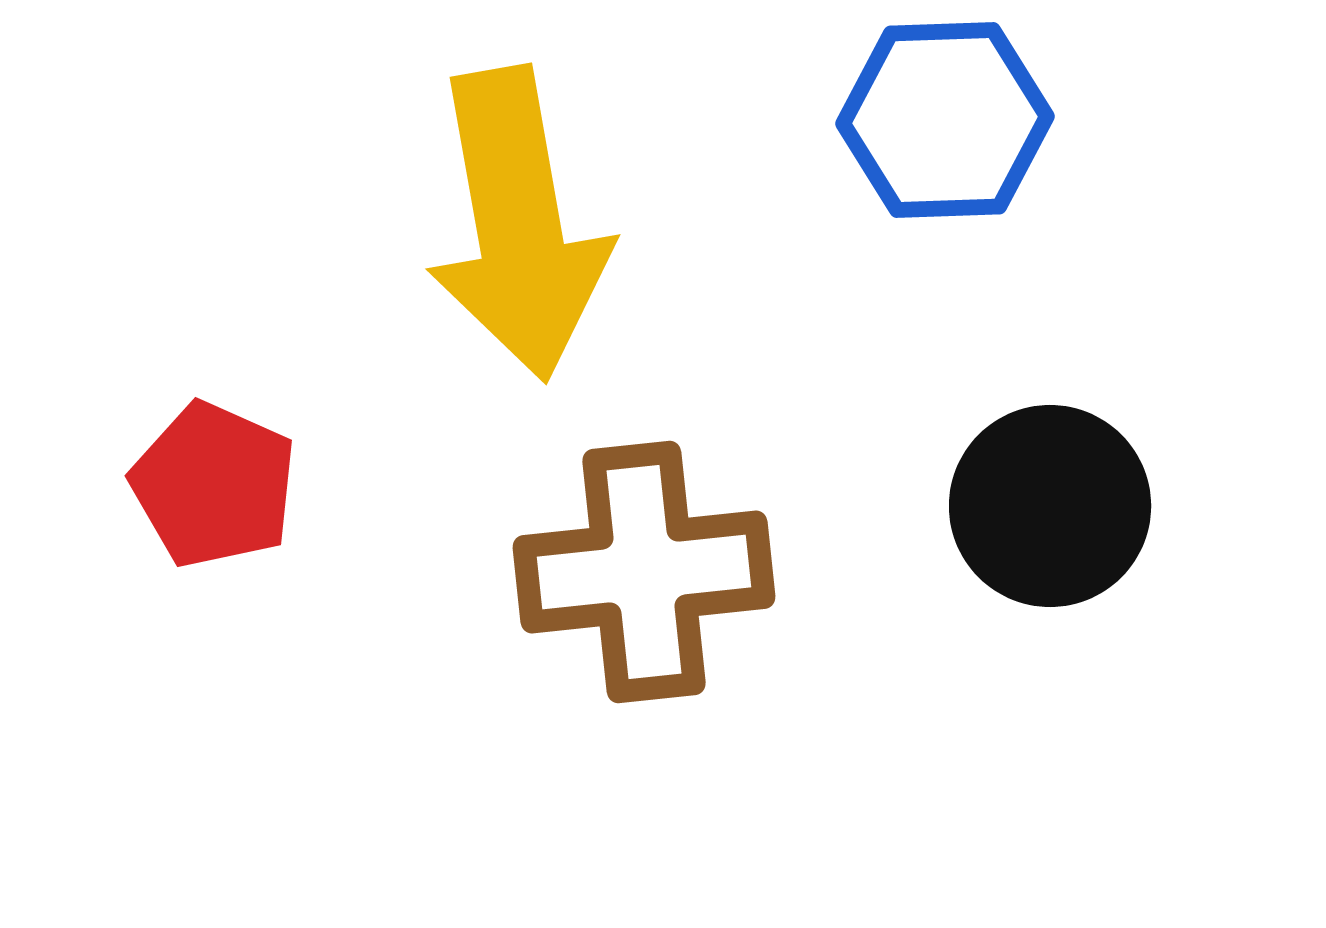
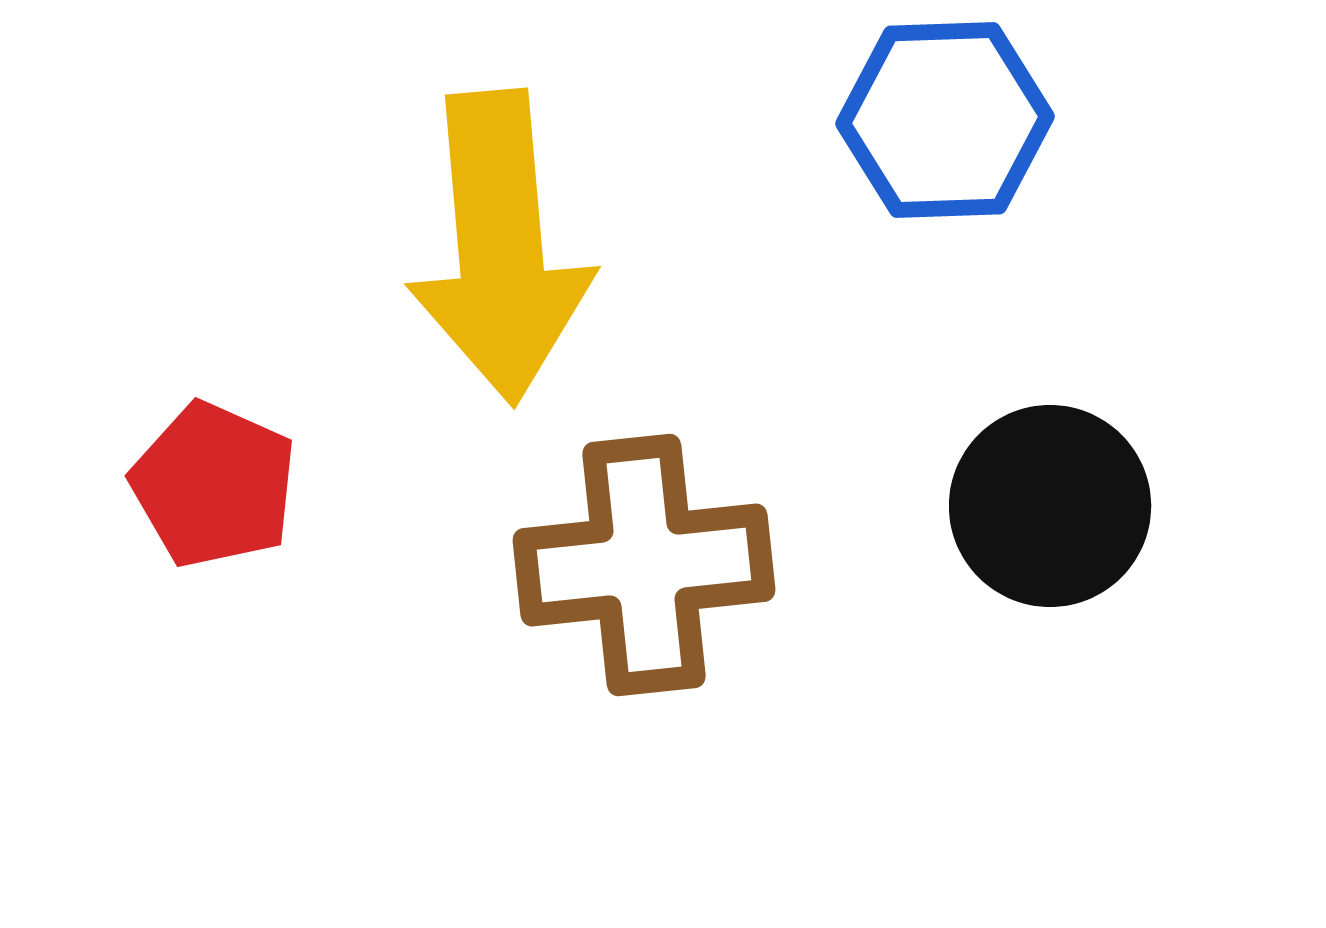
yellow arrow: moved 18 px left, 23 px down; rotated 5 degrees clockwise
brown cross: moved 7 px up
